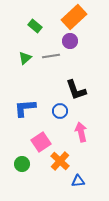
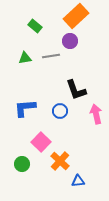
orange rectangle: moved 2 px right, 1 px up
green triangle: rotated 32 degrees clockwise
pink arrow: moved 15 px right, 18 px up
pink square: rotated 12 degrees counterclockwise
